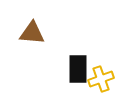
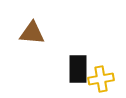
yellow cross: rotated 10 degrees clockwise
